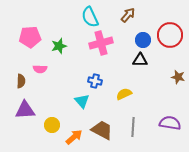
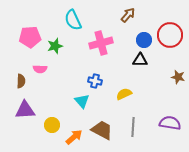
cyan semicircle: moved 17 px left, 3 px down
blue circle: moved 1 px right
green star: moved 4 px left
